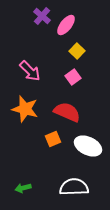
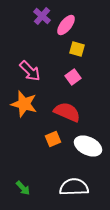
yellow square: moved 2 px up; rotated 28 degrees counterclockwise
orange star: moved 1 px left, 5 px up
green arrow: rotated 119 degrees counterclockwise
